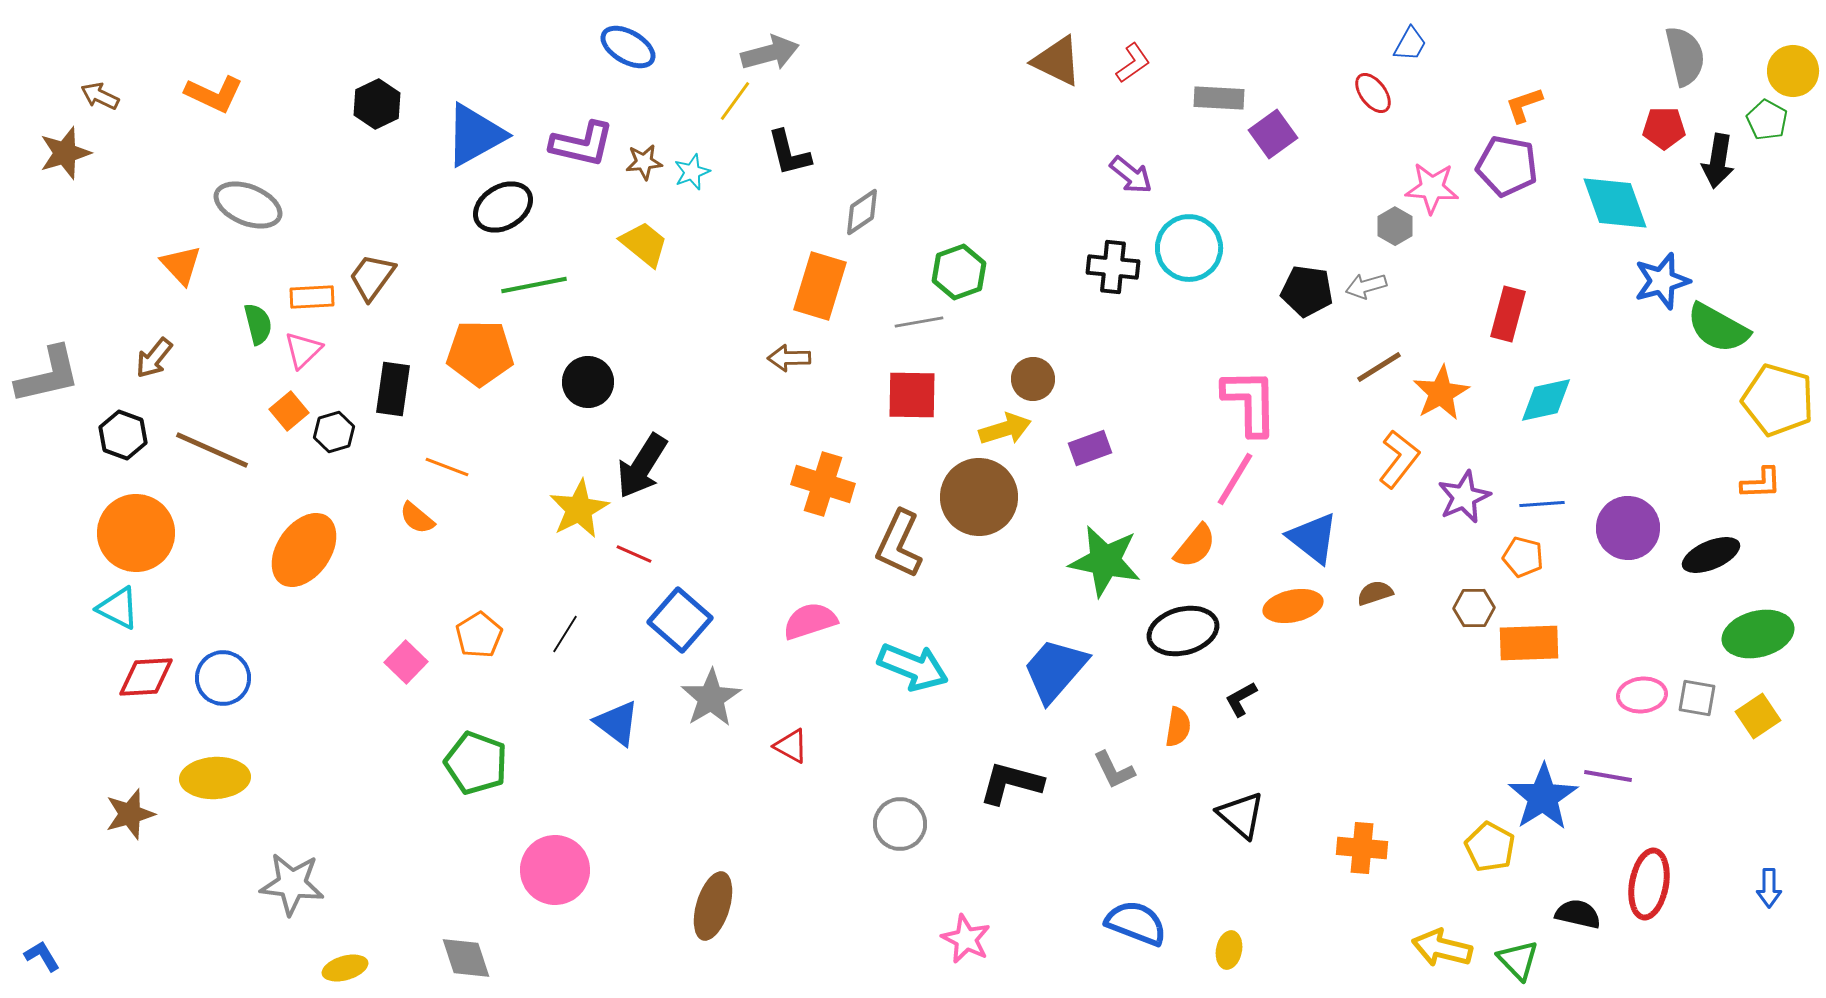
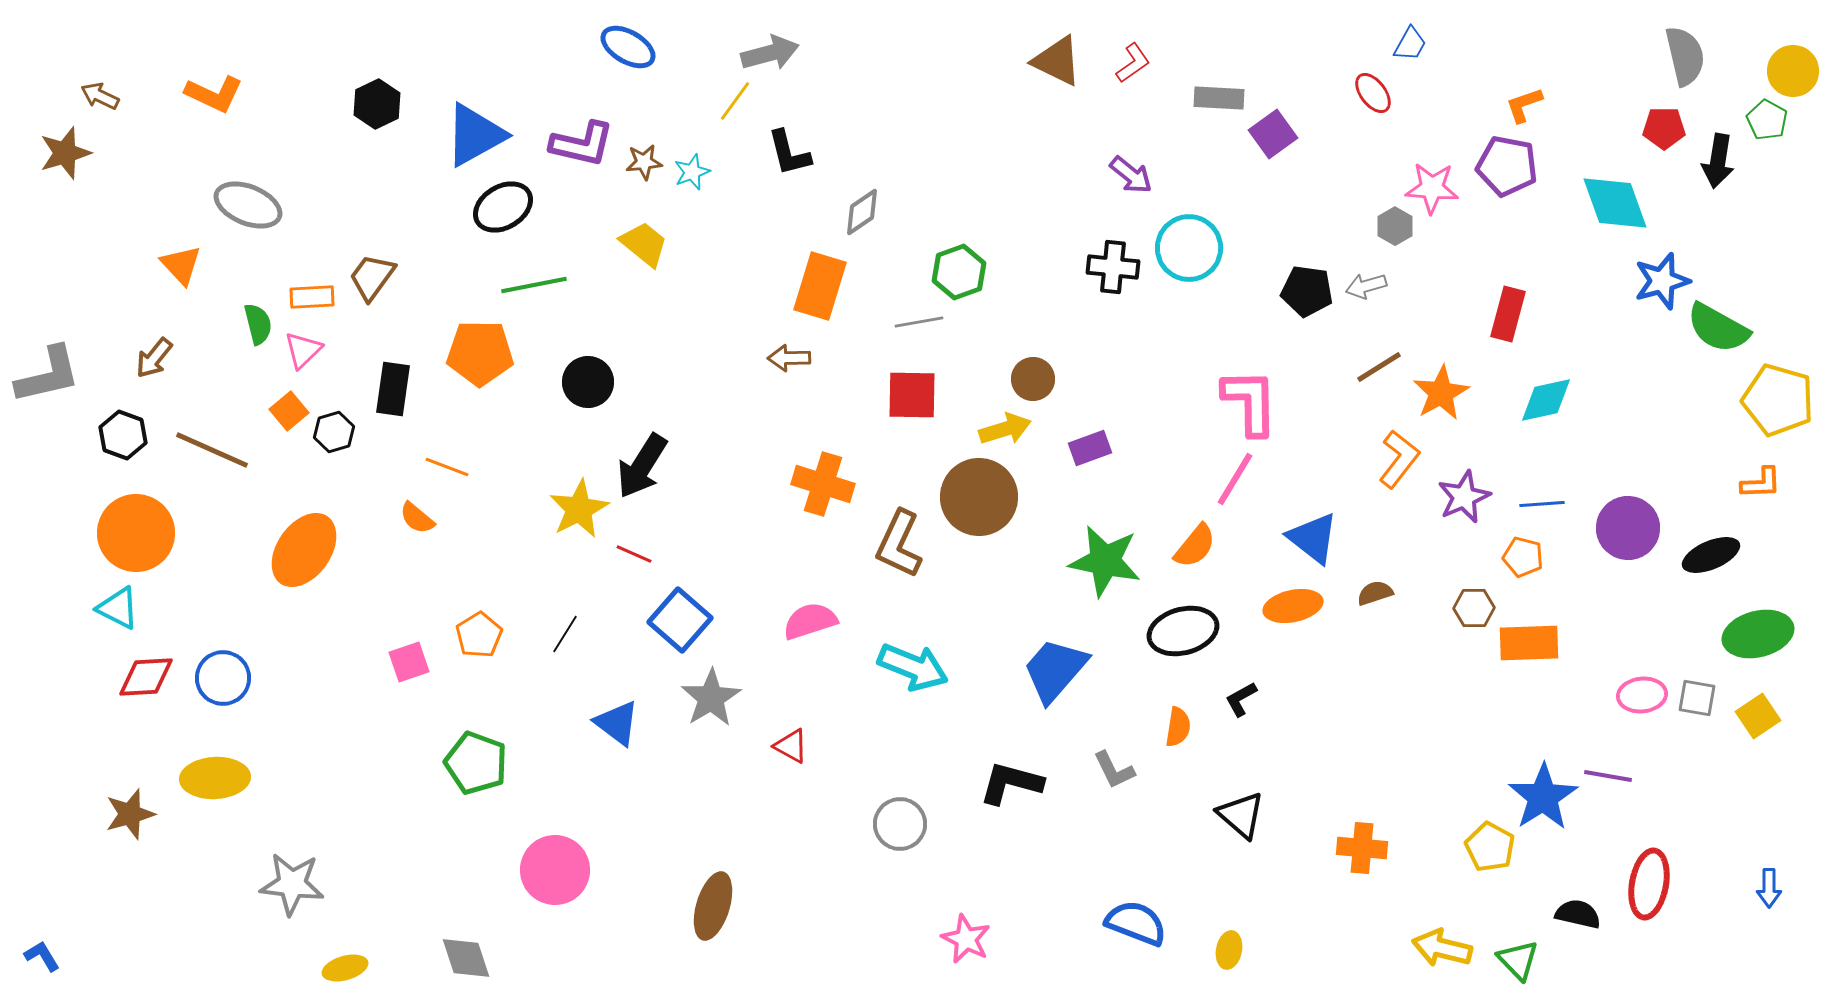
pink square at (406, 662): moved 3 px right; rotated 27 degrees clockwise
